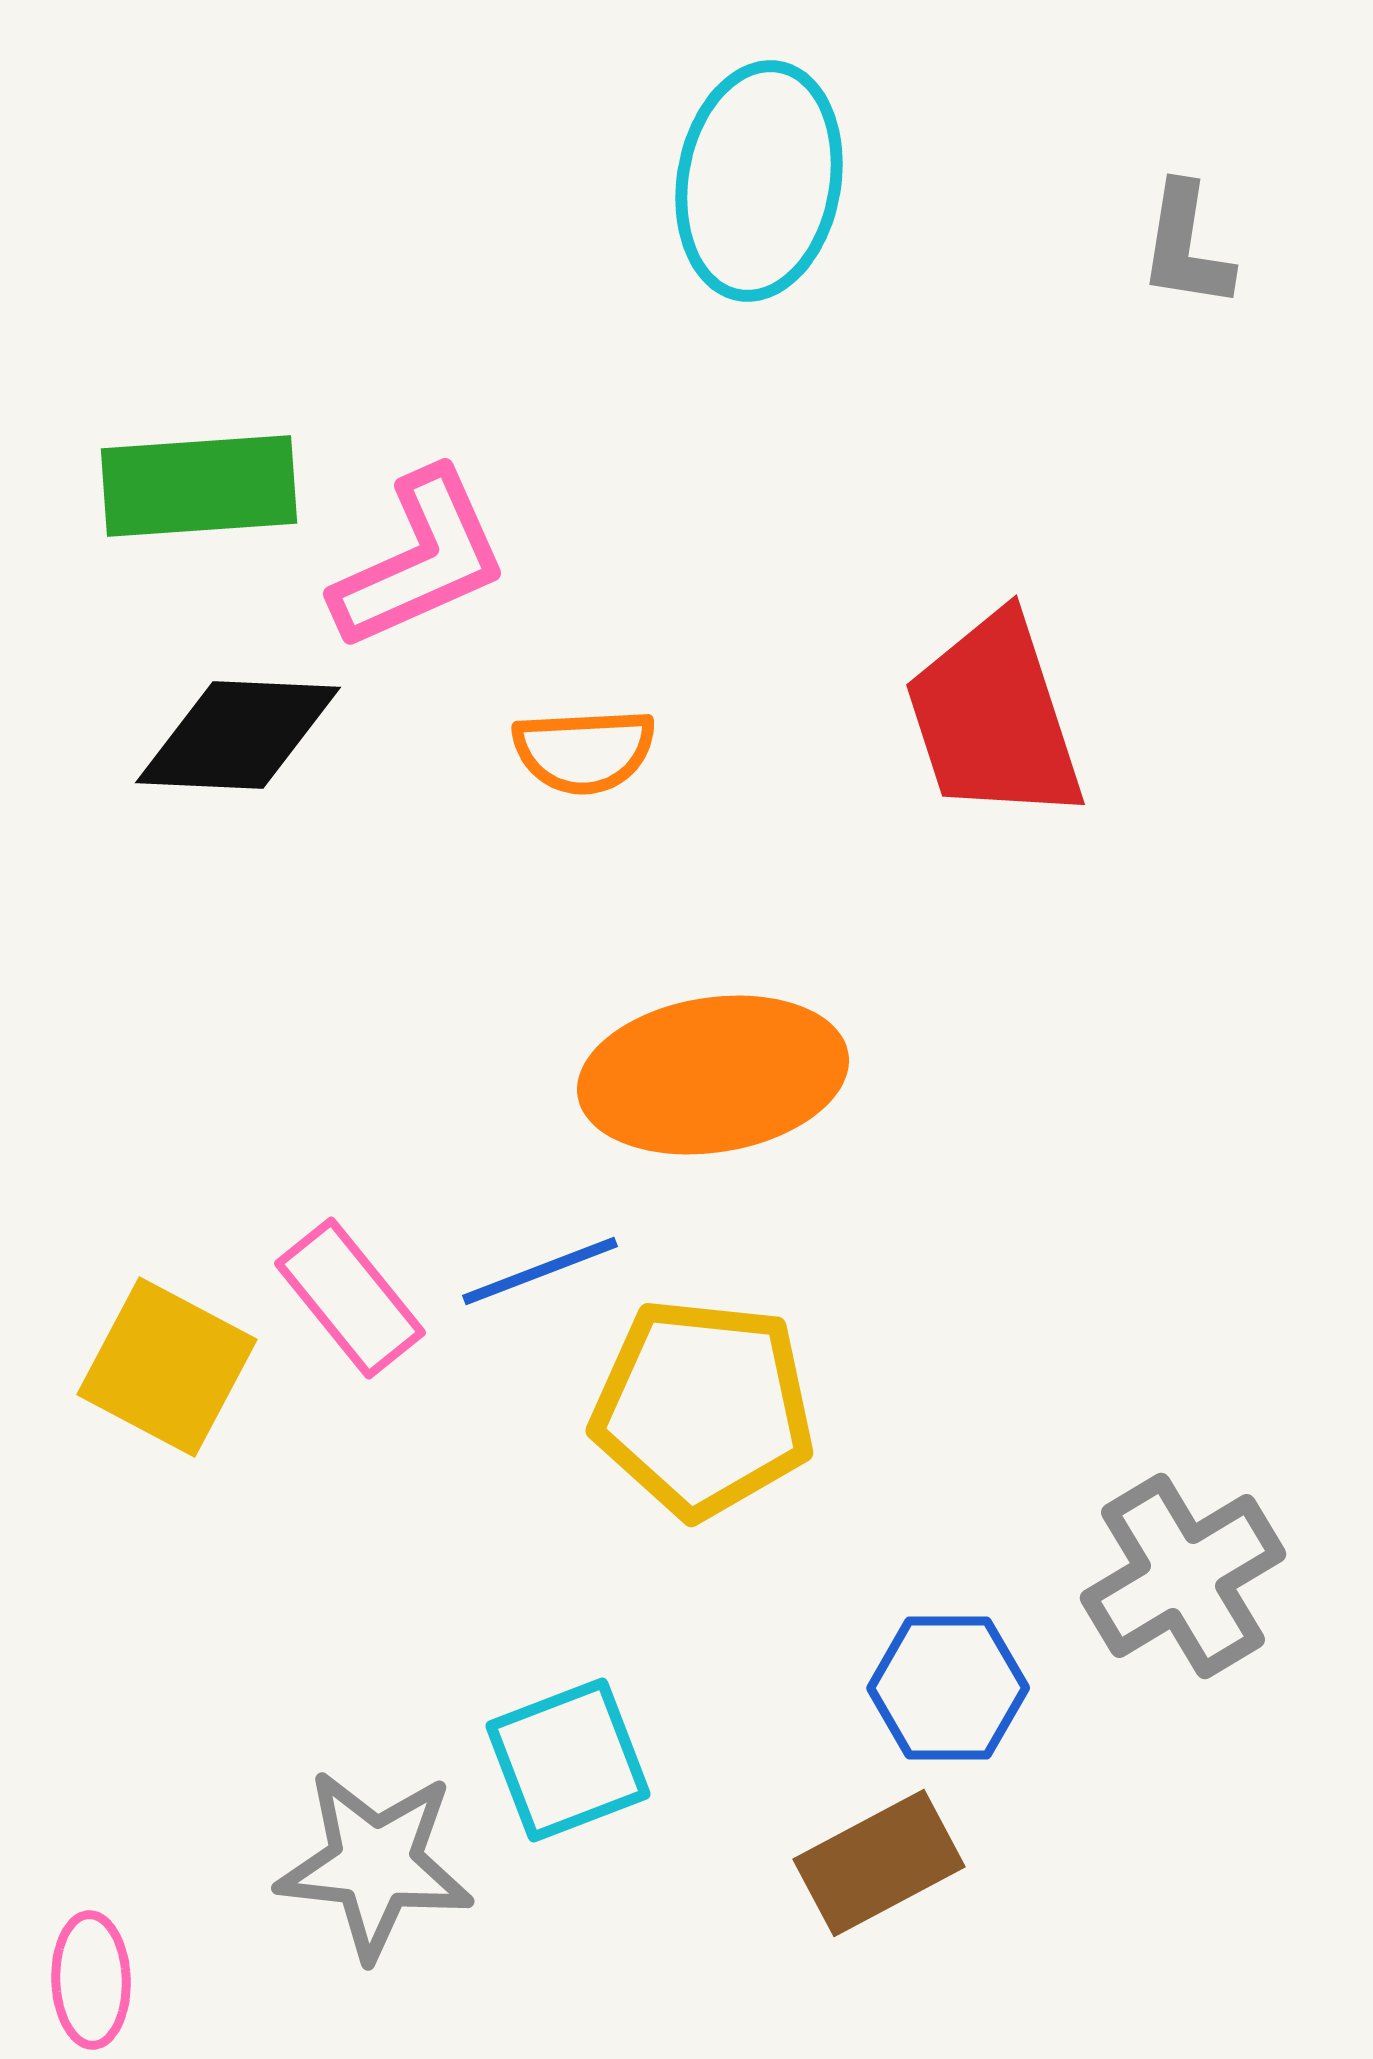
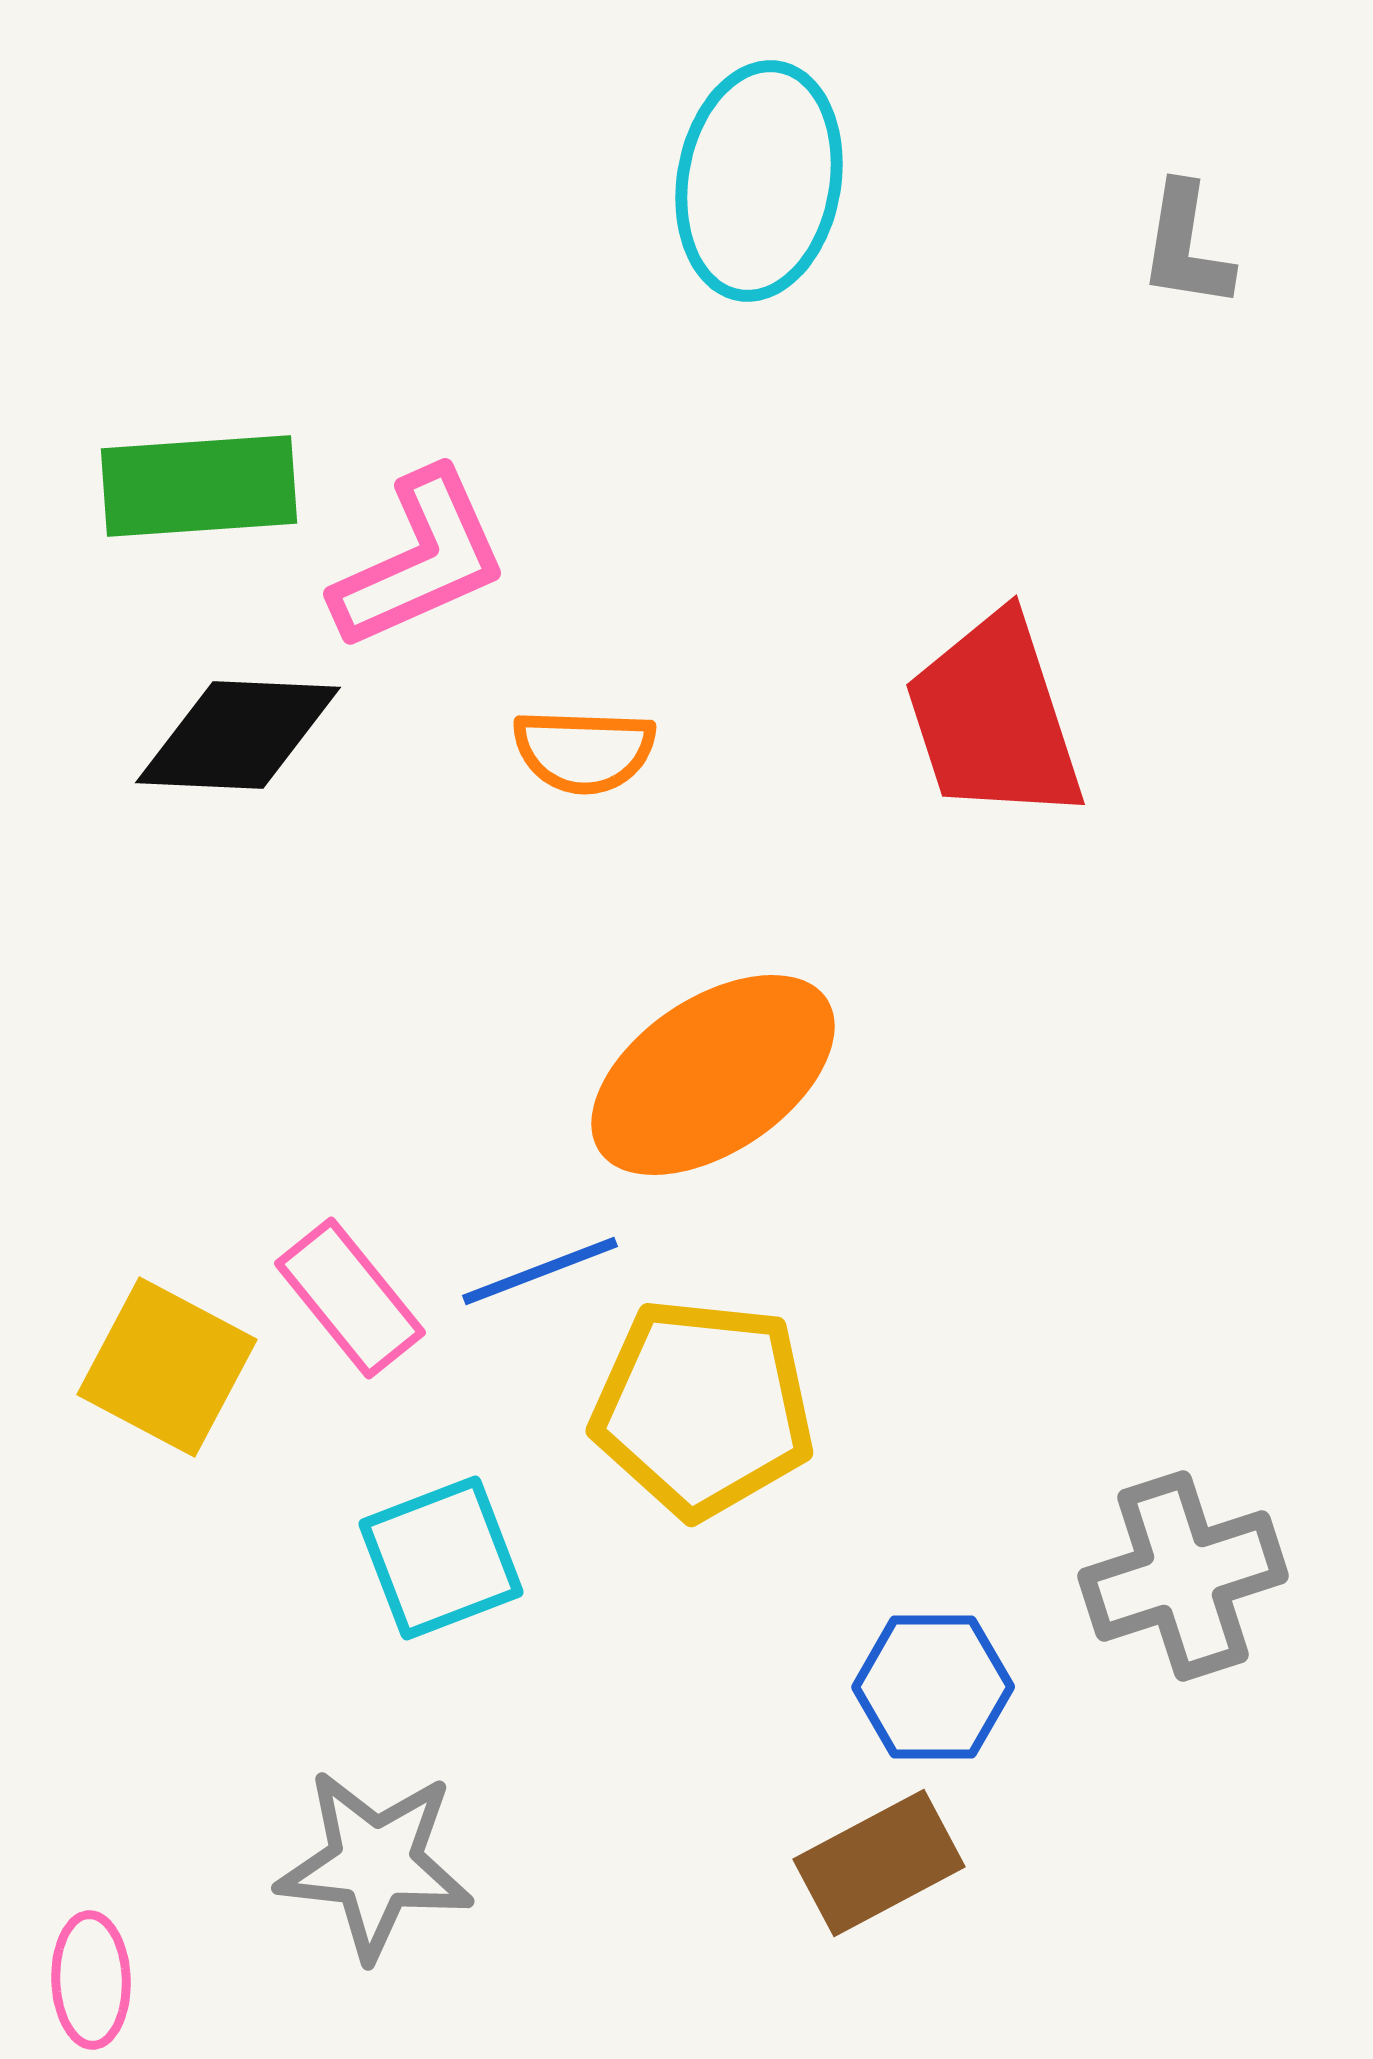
orange semicircle: rotated 5 degrees clockwise
orange ellipse: rotated 25 degrees counterclockwise
gray cross: rotated 13 degrees clockwise
blue hexagon: moved 15 px left, 1 px up
cyan square: moved 127 px left, 202 px up
